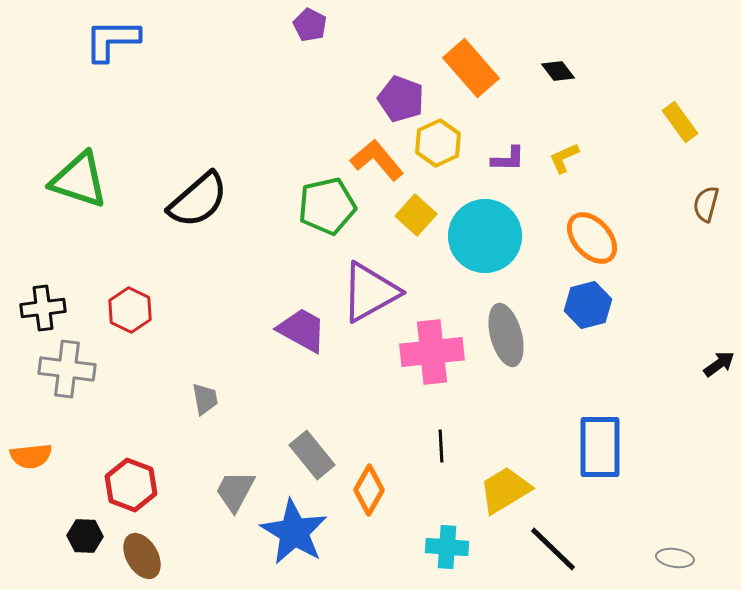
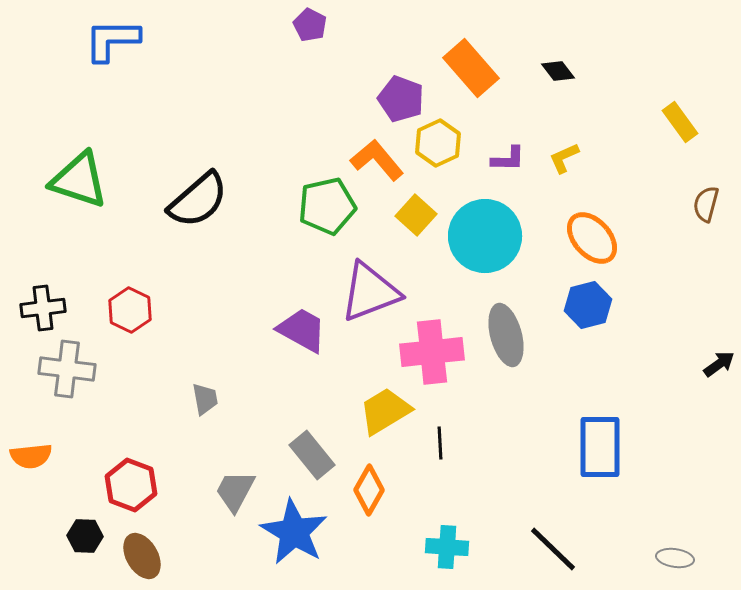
purple triangle at (370, 292): rotated 8 degrees clockwise
black line at (441, 446): moved 1 px left, 3 px up
yellow trapezoid at (505, 490): moved 120 px left, 79 px up
